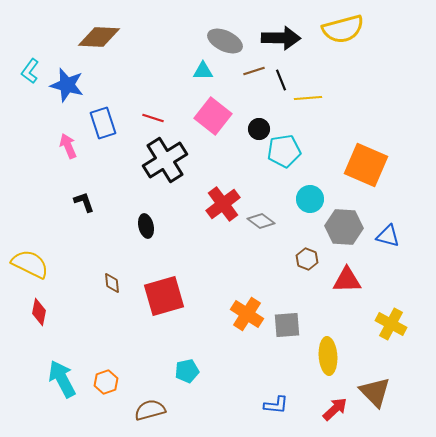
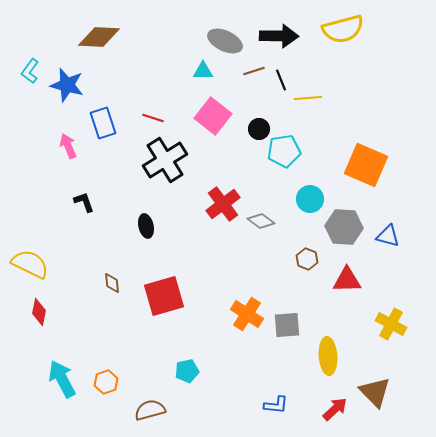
black arrow at (281, 38): moved 2 px left, 2 px up
